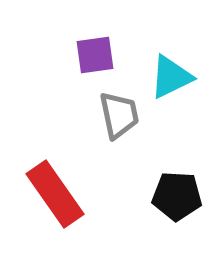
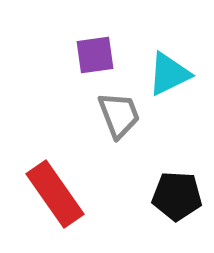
cyan triangle: moved 2 px left, 3 px up
gray trapezoid: rotated 9 degrees counterclockwise
